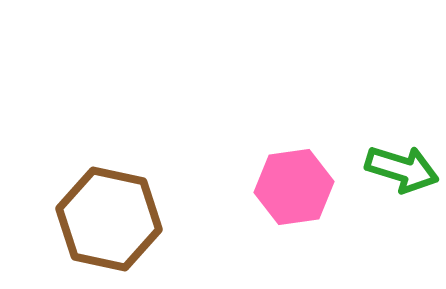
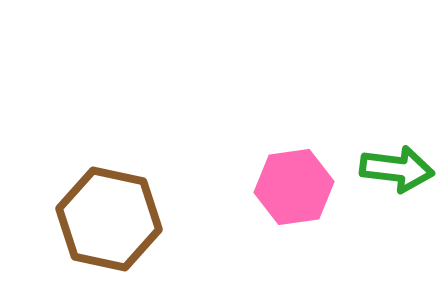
green arrow: moved 5 px left; rotated 10 degrees counterclockwise
